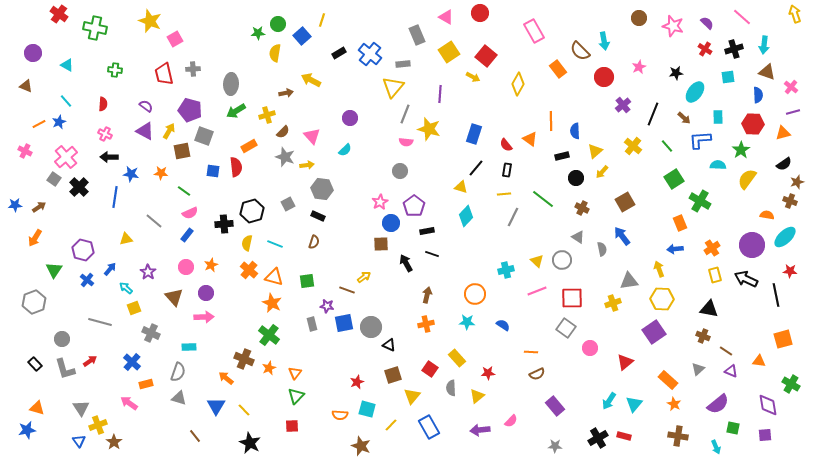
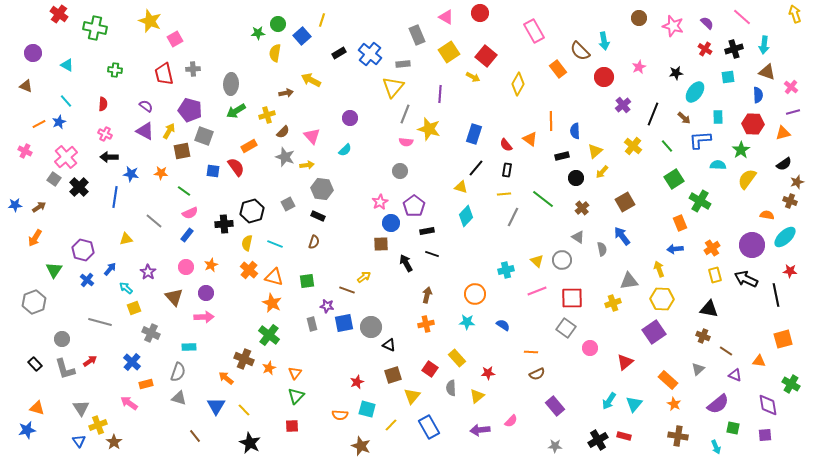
red semicircle at (236, 167): rotated 30 degrees counterclockwise
brown cross at (582, 208): rotated 24 degrees clockwise
purple triangle at (731, 371): moved 4 px right, 4 px down
black cross at (598, 438): moved 2 px down
